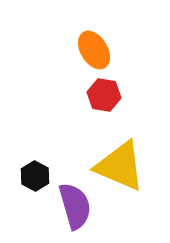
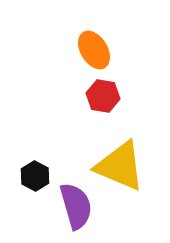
red hexagon: moved 1 px left, 1 px down
purple semicircle: moved 1 px right
